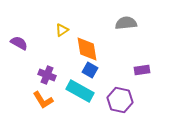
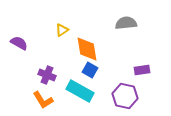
purple hexagon: moved 5 px right, 4 px up
